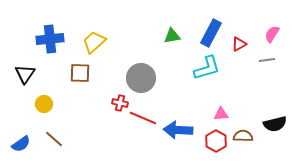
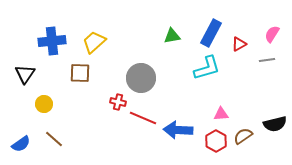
blue cross: moved 2 px right, 2 px down
red cross: moved 2 px left, 1 px up
brown semicircle: rotated 36 degrees counterclockwise
